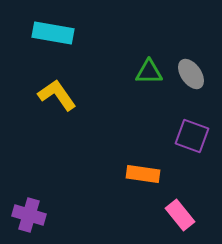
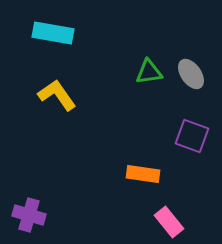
green triangle: rotated 8 degrees counterclockwise
pink rectangle: moved 11 px left, 7 px down
